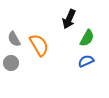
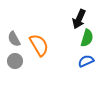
black arrow: moved 10 px right
green semicircle: rotated 12 degrees counterclockwise
gray circle: moved 4 px right, 2 px up
